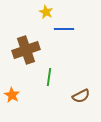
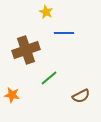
blue line: moved 4 px down
green line: moved 1 px down; rotated 42 degrees clockwise
orange star: rotated 21 degrees counterclockwise
